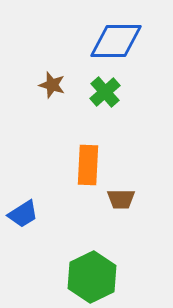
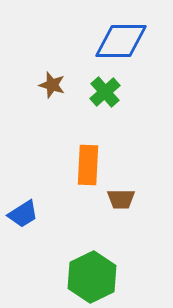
blue diamond: moved 5 px right
